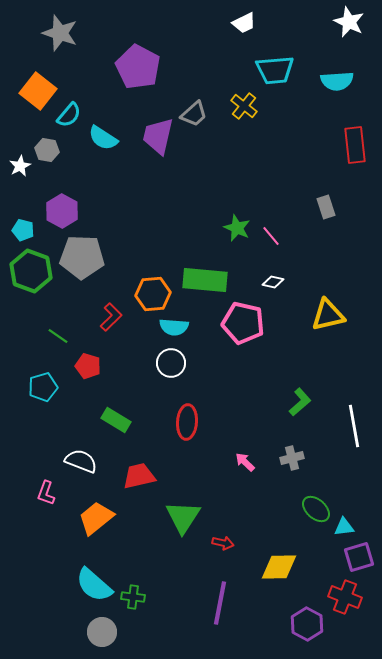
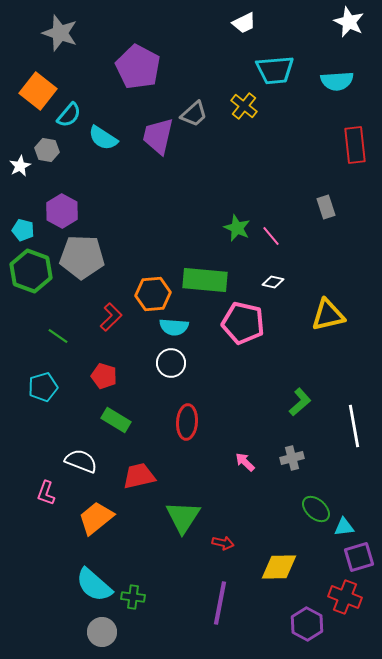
red pentagon at (88, 366): moved 16 px right, 10 px down
